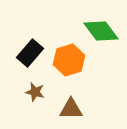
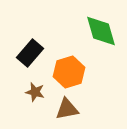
green diamond: rotated 21 degrees clockwise
orange hexagon: moved 12 px down
brown triangle: moved 4 px left; rotated 10 degrees counterclockwise
